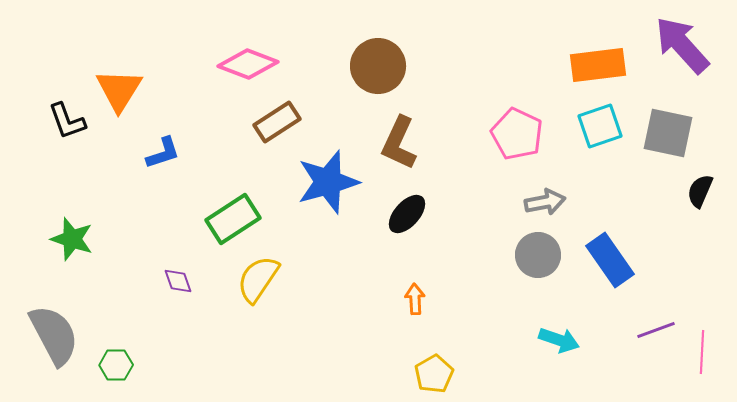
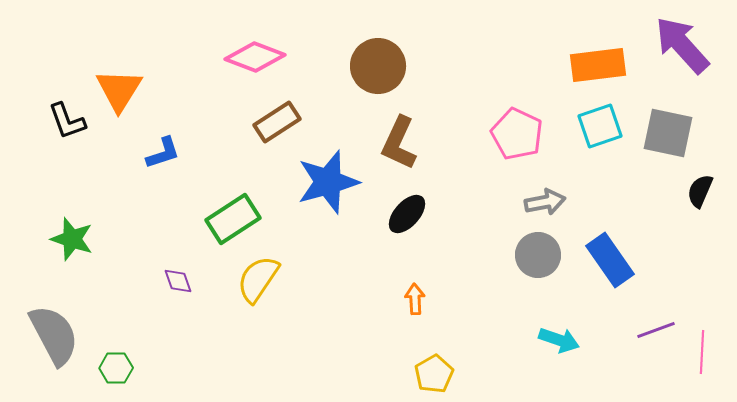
pink diamond: moved 7 px right, 7 px up
green hexagon: moved 3 px down
